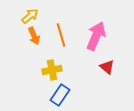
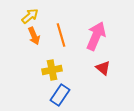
red triangle: moved 4 px left, 1 px down
